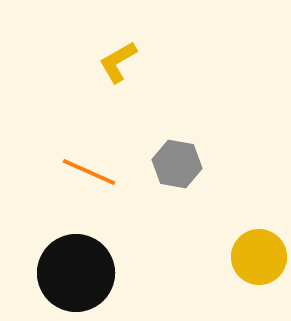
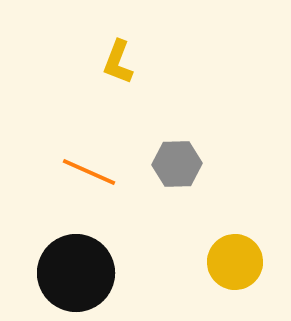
yellow L-shape: rotated 39 degrees counterclockwise
gray hexagon: rotated 12 degrees counterclockwise
yellow circle: moved 24 px left, 5 px down
